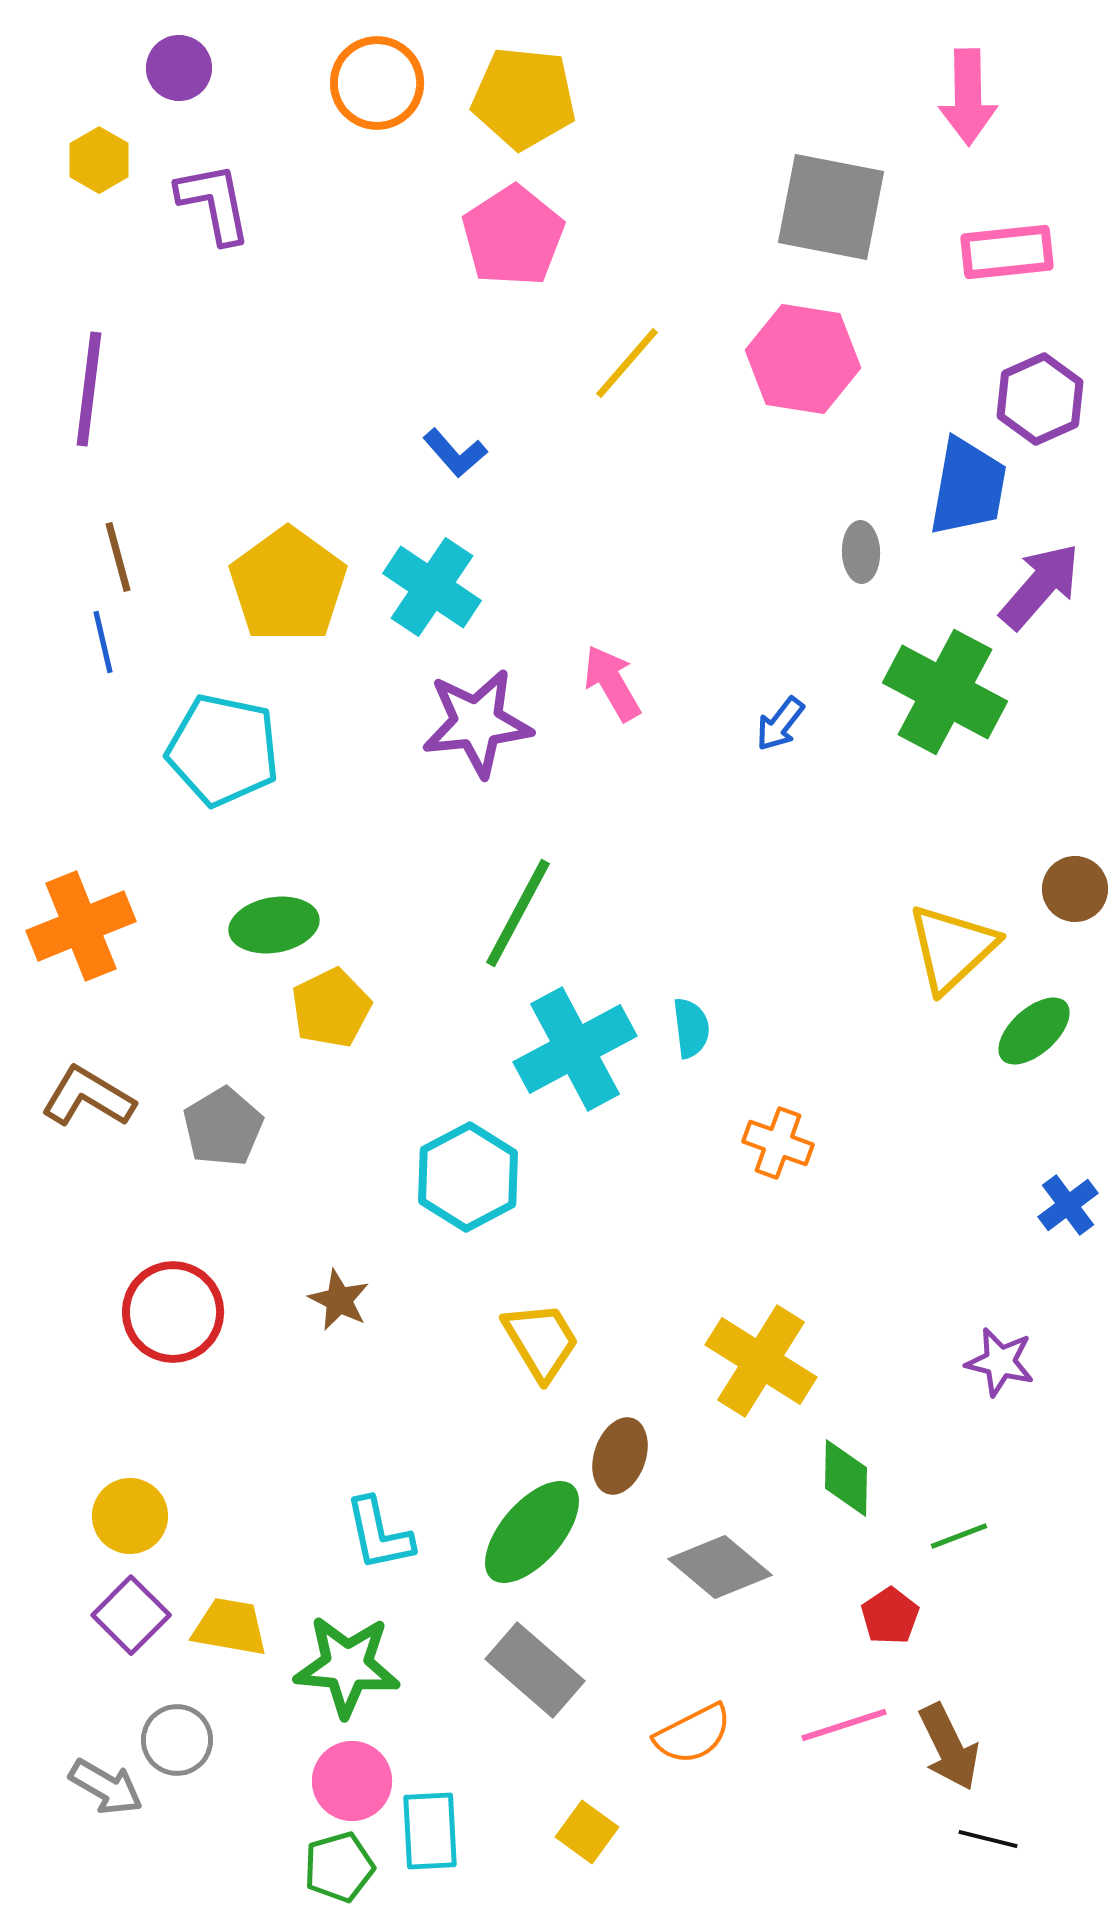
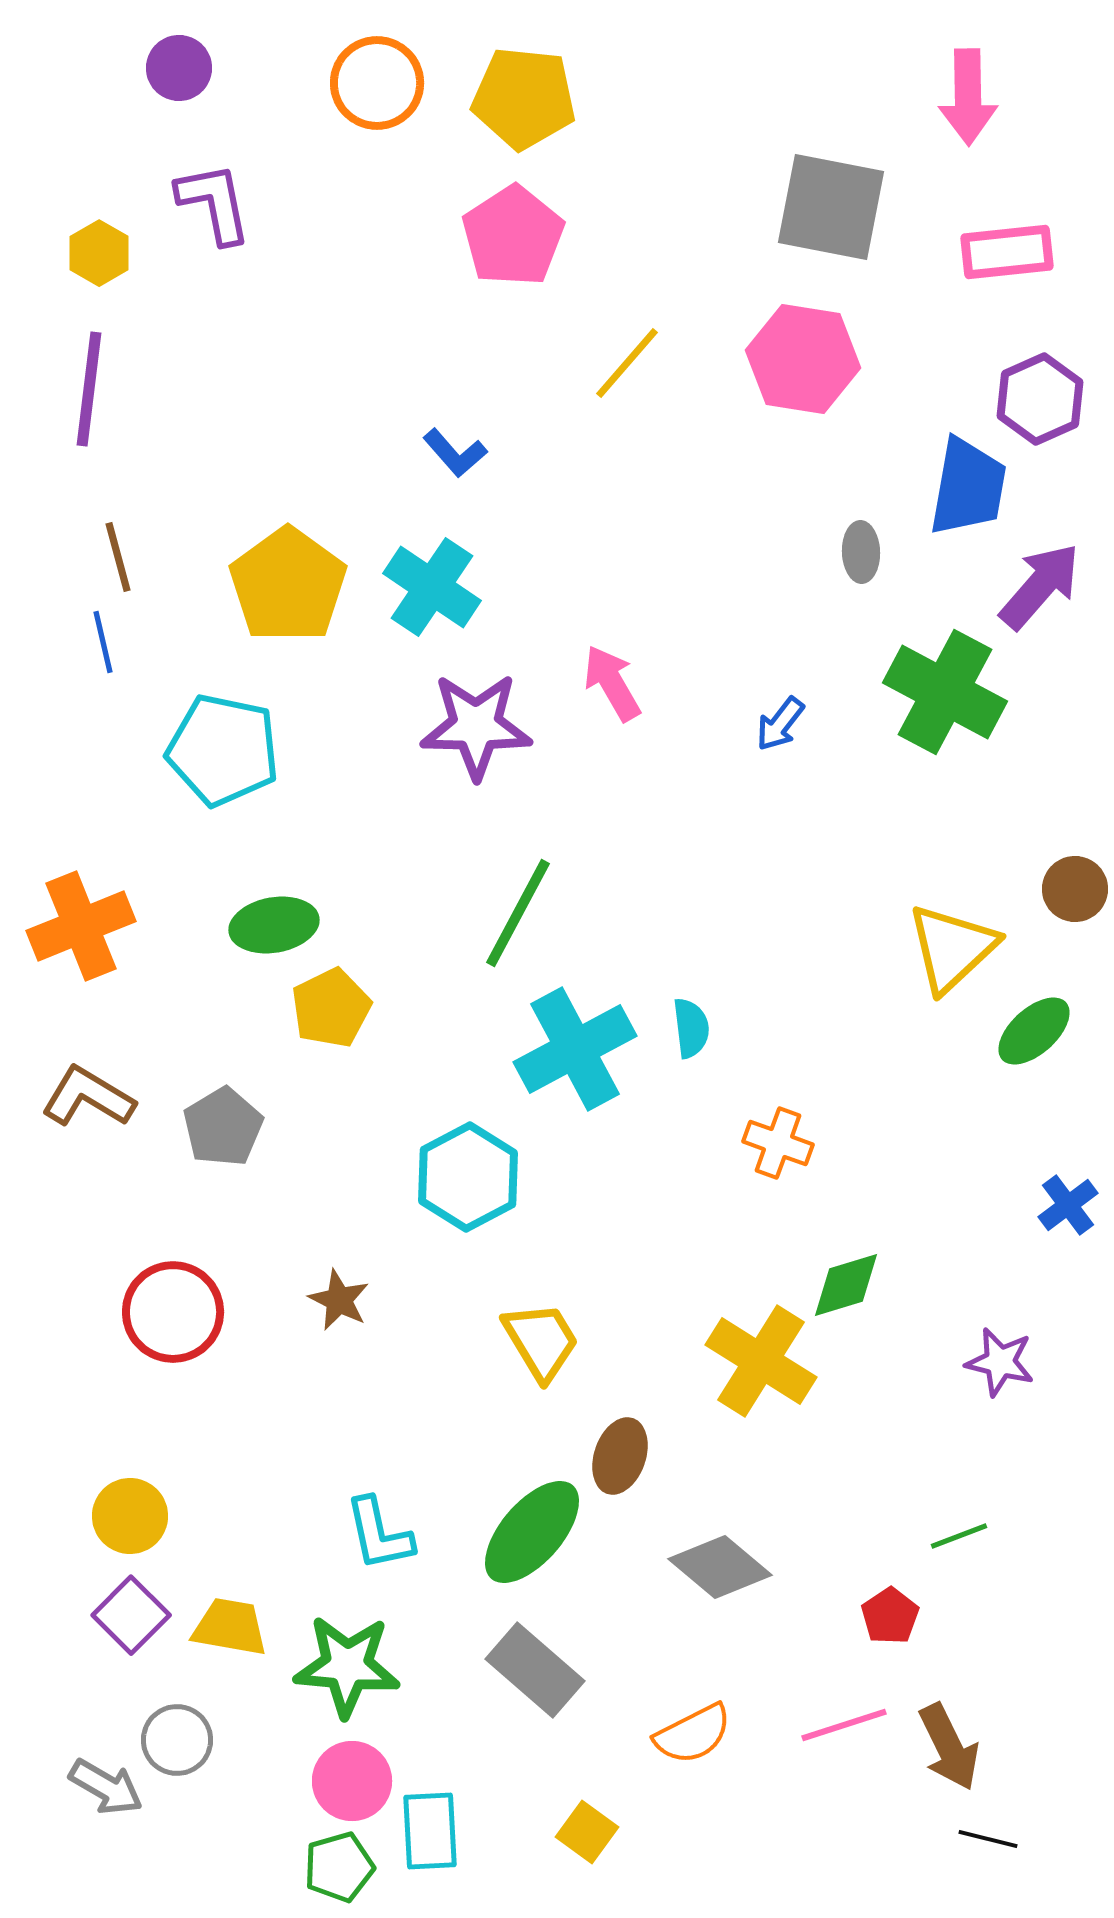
yellow hexagon at (99, 160): moved 93 px down
purple star at (477, 723): moved 1 px left, 3 px down; rotated 7 degrees clockwise
green diamond at (846, 1478): moved 193 px up; rotated 72 degrees clockwise
